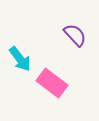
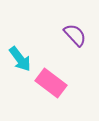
pink rectangle: moved 1 px left
